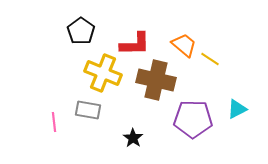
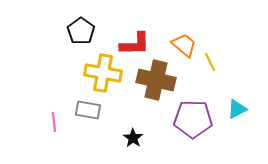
yellow line: moved 3 px down; rotated 30 degrees clockwise
yellow cross: rotated 12 degrees counterclockwise
